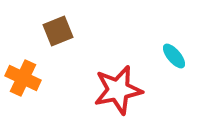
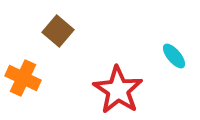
brown square: rotated 28 degrees counterclockwise
red star: rotated 27 degrees counterclockwise
